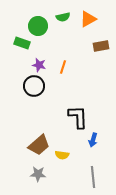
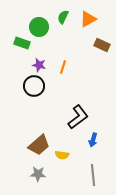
green semicircle: rotated 128 degrees clockwise
green circle: moved 1 px right, 1 px down
brown rectangle: moved 1 px right, 1 px up; rotated 35 degrees clockwise
black L-shape: rotated 55 degrees clockwise
gray line: moved 2 px up
